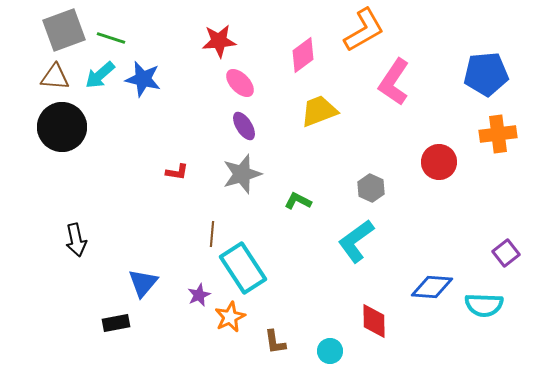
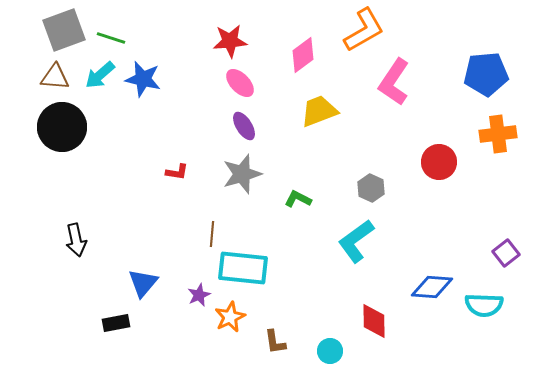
red star: moved 11 px right
green L-shape: moved 2 px up
cyan rectangle: rotated 51 degrees counterclockwise
